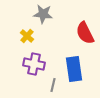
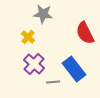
yellow cross: moved 1 px right, 1 px down
purple cross: rotated 30 degrees clockwise
blue rectangle: rotated 30 degrees counterclockwise
gray line: moved 3 px up; rotated 72 degrees clockwise
